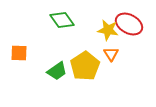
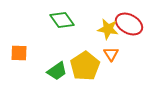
yellow star: moved 1 px up
